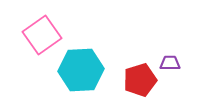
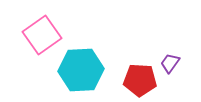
purple trapezoid: rotated 55 degrees counterclockwise
red pentagon: rotated 20 degrees clockwise
